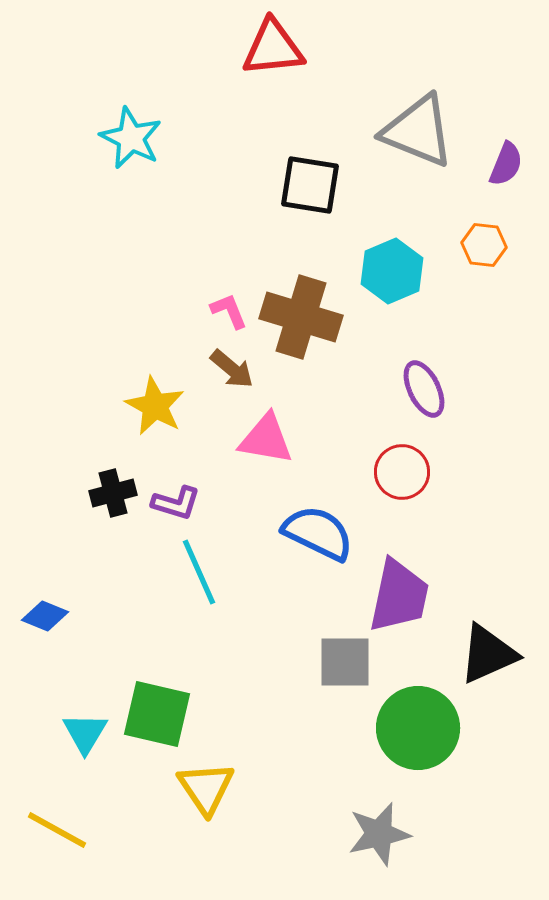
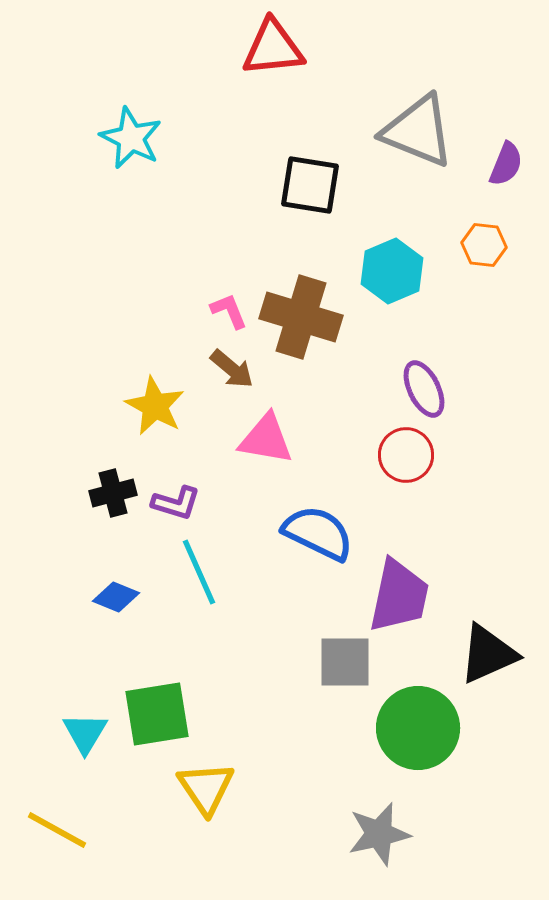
red circle: moved 4 px right, 17 px up
blue diamond: moved 71 px right, 19 px up
green square: rotated 22 degrees counterclockwise
